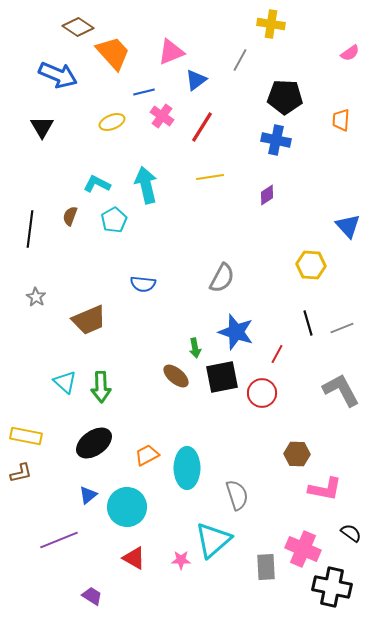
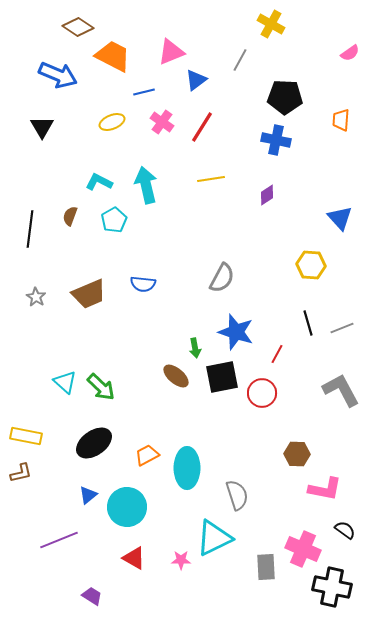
yellow cross at (271, 24): rotated 20 degrees clockwise
orange trapezoid at (113, 53): moved 3 px down; rotated 21 degrees counterclockwise
pink cross at (162, 116): moved 6 px down
yellow line at (210, 177): moved 1 px right, 2 px down
cyan L-shape at (97, 184): moved 2 px right, 2 px up
blue triangle at (348, 226): moved 8 px left, 8 px up
brown trapezoid at (89, 320): moved 26 px up
green arrow at (101, 387): rotated 44 degrees counterclockwise
black semicircle at (351, 533): moved 6 px left, 3 px up
cyan triangle at (213, 540): moved 1 px right, 2 px up; rotated 15 degrees clockwise
